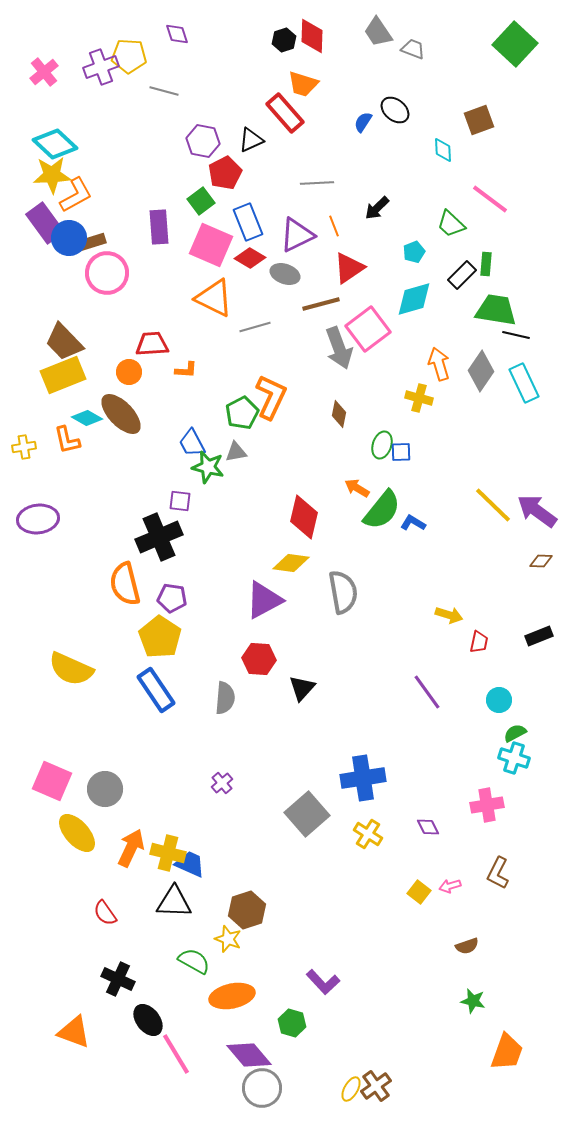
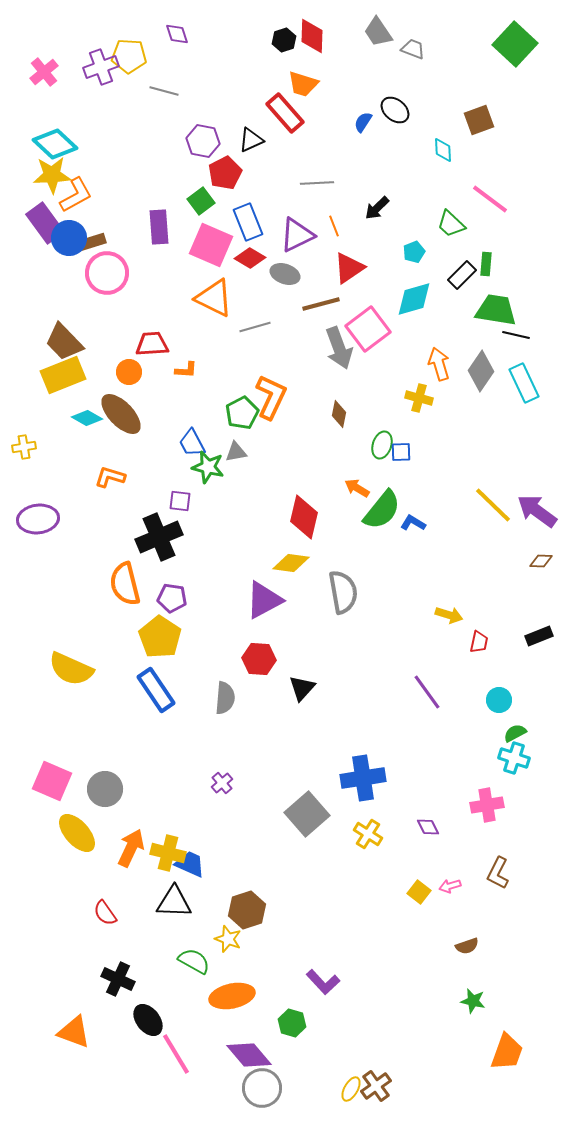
orange L-shape at (67, 440): moved 43 px right, 37 px down; rotated 120 degrees clockwise
